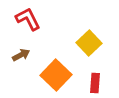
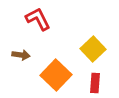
red L-shape: moved 10 px right
yellow square: moved 4 px right, 6 px down
brown arrow: rotated 36 degrees clockwise
